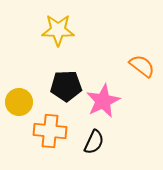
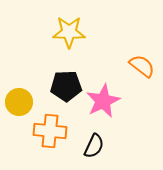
yellow star: moved 11 px right, 2 px down
black semicircle: moved 4 px down
